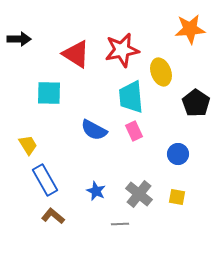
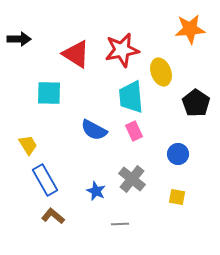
gray cross: moved 7 px left, 15 px up
